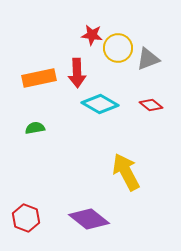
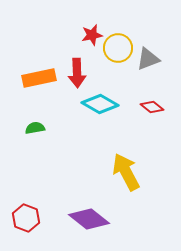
red star: rotated 20 degrees counterclockwise
red diamond: moved 1 px right, 2 px down
